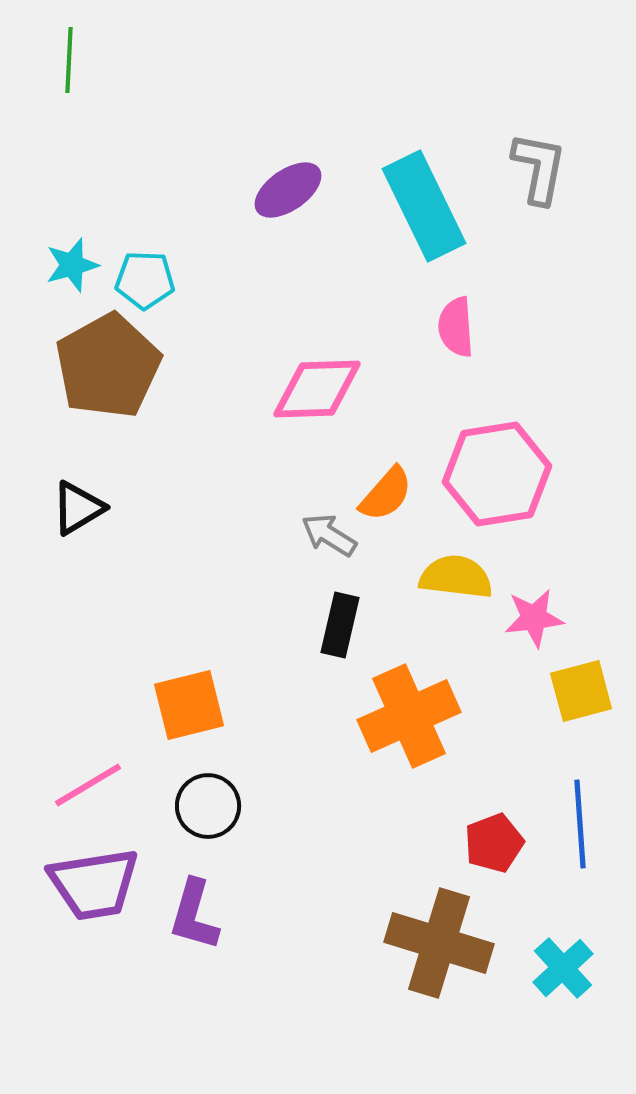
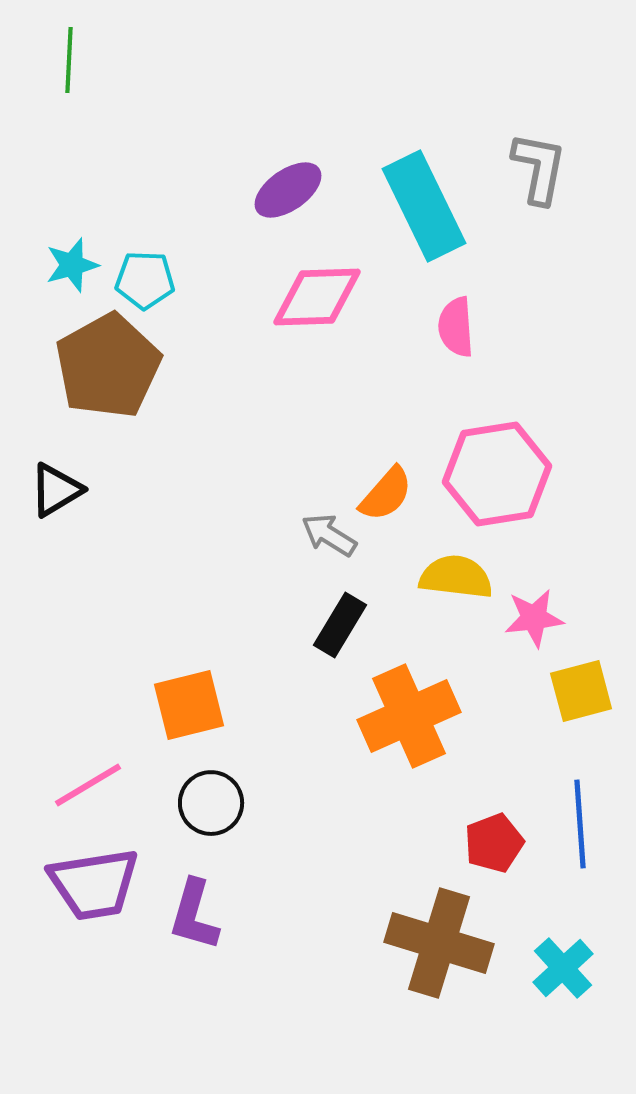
pink diamond: moved 92 px up
black triangle: moved 22 px left, 18 px up
black rectangle: rotated 18 degrees clockwise
black circle: moved 3 px right, 3 px up
